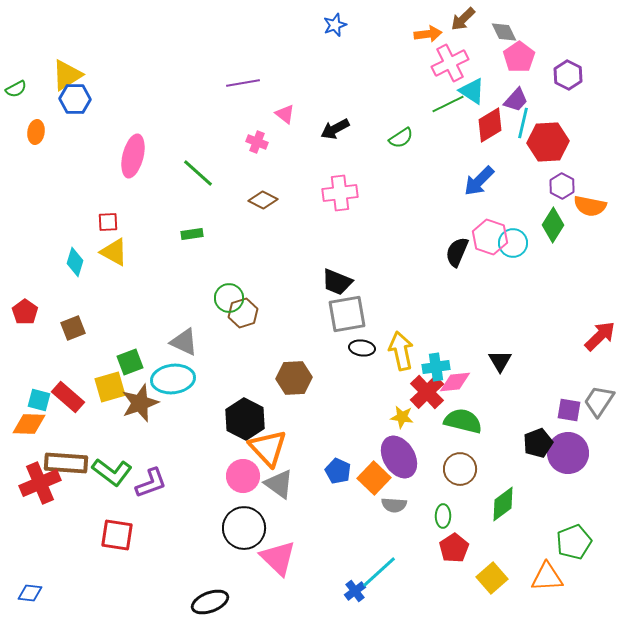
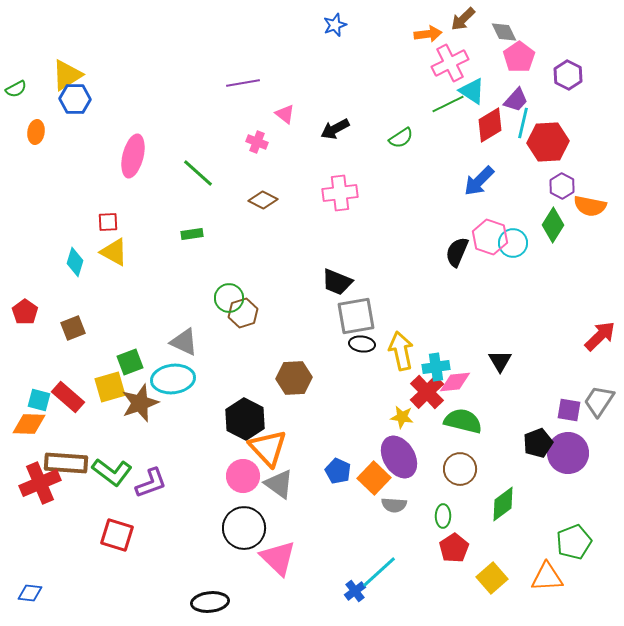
gray square at (347, 314): moved 9 px right, 2 px down
black ellipse at (362, 348): moved 4 px up
red square at (117, 535): rotated 8 degrees clockwise
black ellipse at (210, 602): rotated 15 degrees clockwise
